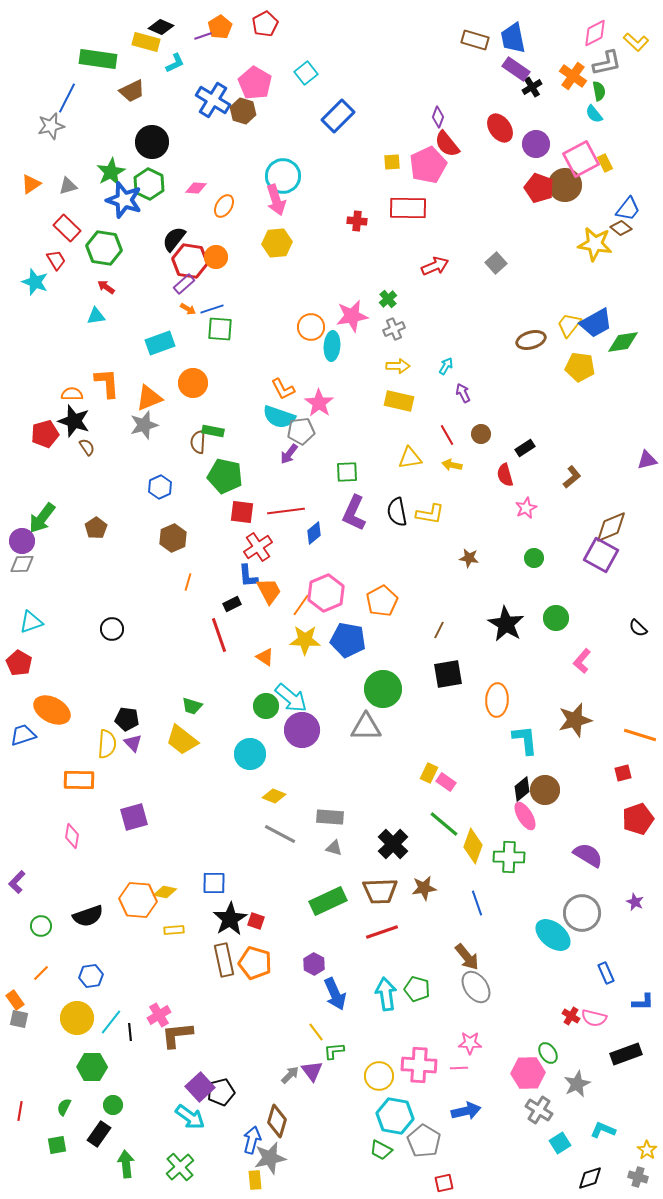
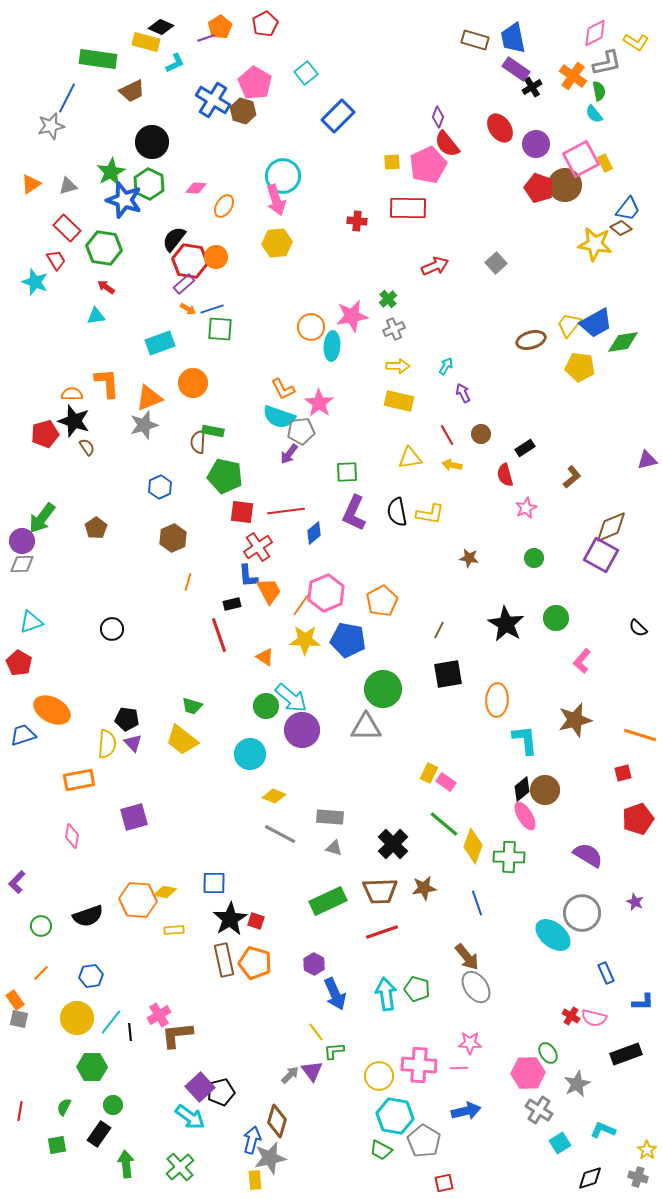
purple line at (203, 36): moved 3 px right, 2 px down
yellow L-shape at (636, 42): rotated 10 degrees counterclockwise
black rectangle at (232, 604): rotated 12 degrees clockwise
orange rectangle at (79, 780): rotated 12 degrees counterclockwise
